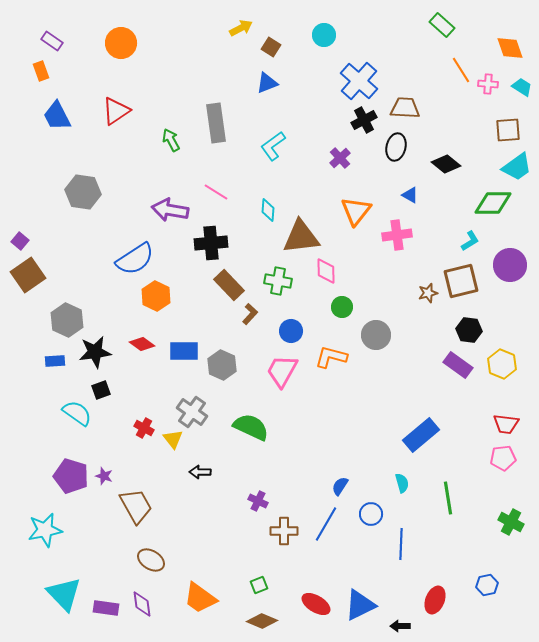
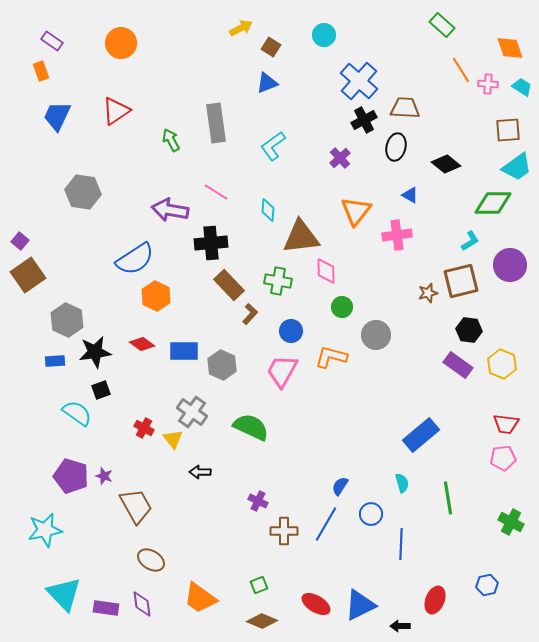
blue trapezoid at (57, 116): rotated 52 degrees clockwise
